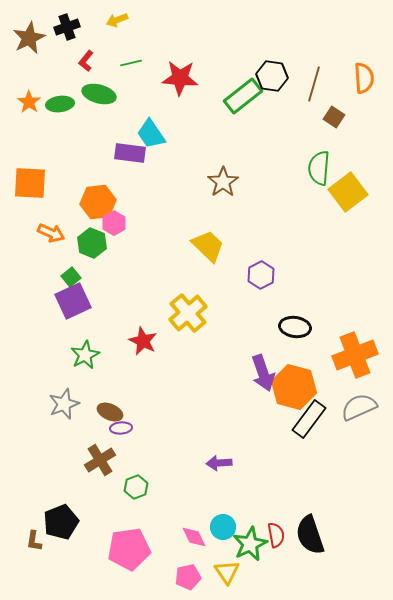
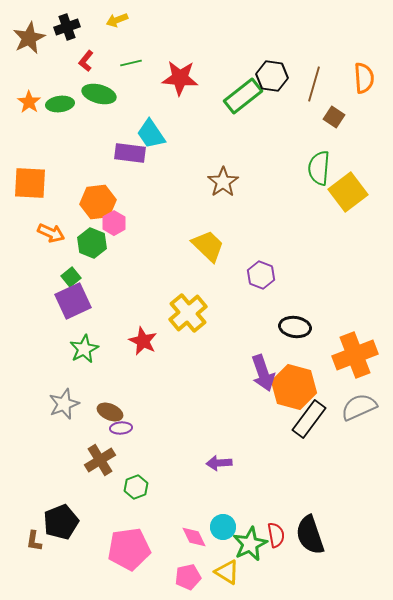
purple hexagon at (261, 275): rotated 12 degrees counterclockwise
green star at (85, 355): moved 1 px left, 6 px up
yellow triangle at (227, 572): rotated 24 degrees counterclockwise
